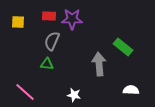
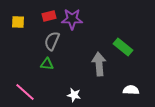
red rectangle: rotated 16 degrees counterclockwise
